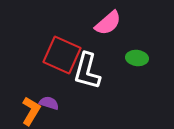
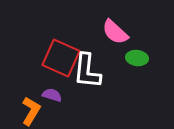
pink semicircle: moved 7 px right, 9 px down; rotated 84 degrees clockwise
red square: moved 1 px left, 3 px down
white L-shape: rotated 9 degrees counterclockwise
purple semicircle: moved 3 px right, 8 px up
